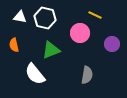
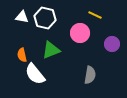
white triangle: moved 2 px right
orange semicircle: moved 8 px right, 10 px down
gray semicircle: moved 3 px right
